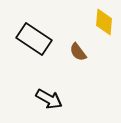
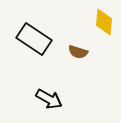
brown semicircle: rotated 36 degrees counterclockwise
